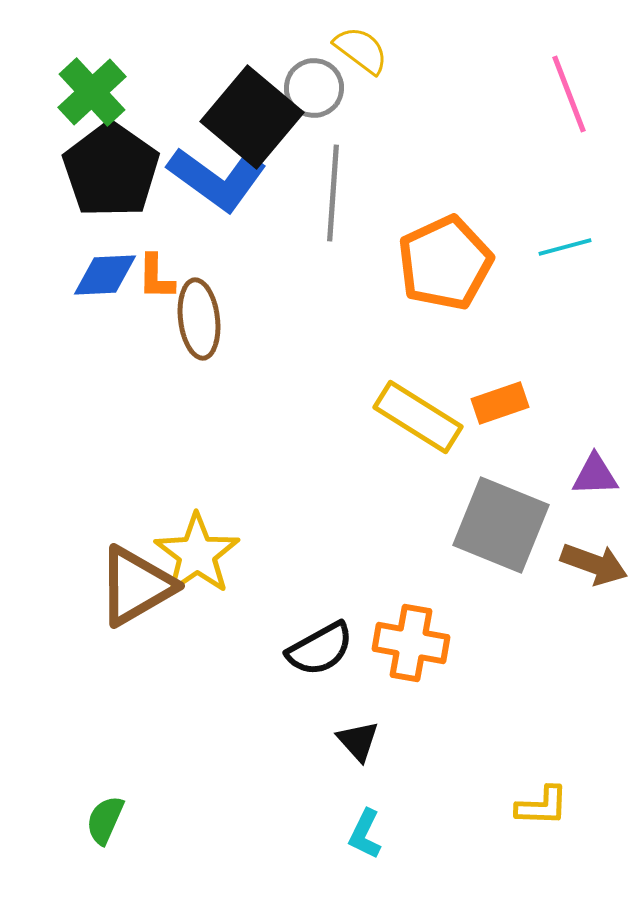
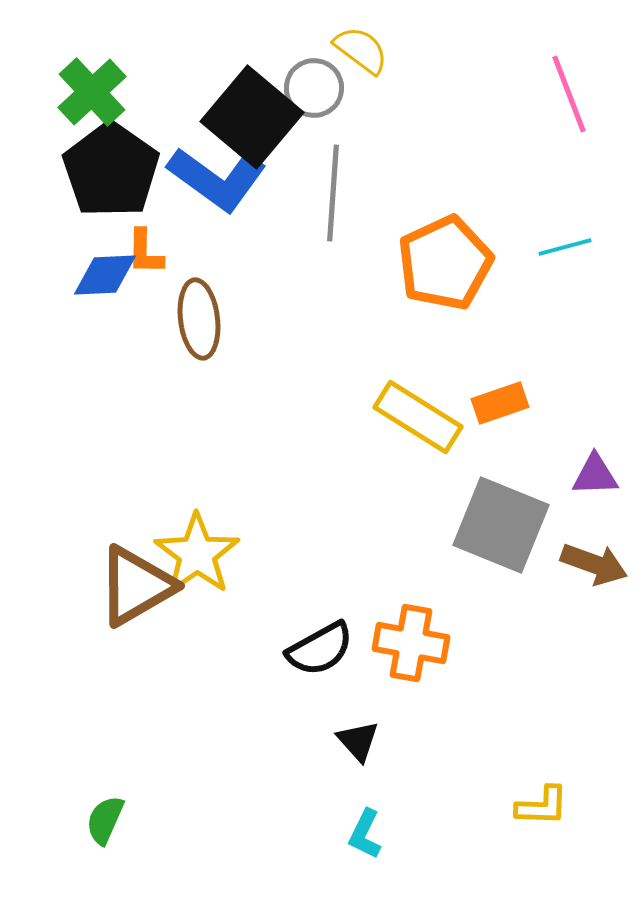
orange L-shape: moved 11 px left, 25 px up
